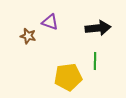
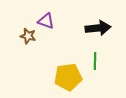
purple triangle: moved 4 px left, 1 px up
